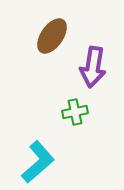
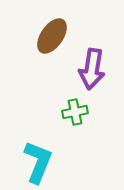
purple arrow: moved 1 px left, 2 px down
cyan L-shape: rotated 27 degrees counterclockwise
